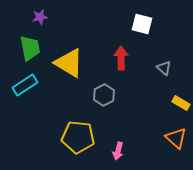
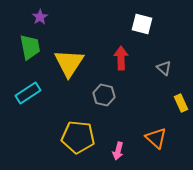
purple star: rotated 21 degrees counterclockwise
green trapezoid: moved 1 px up
yellow triangle: rotated 32 degrees clockwise
cyan rectangle: moved 3 px right, 8 px down
gray hexagon: rotated 20 degrees counterclockwise
yellow rectangle: rotated 36 degrees clockwise
orange triangle: moved 20 px left
